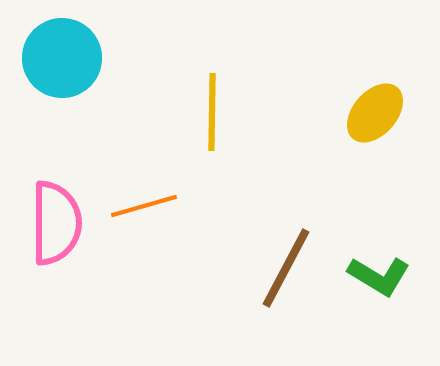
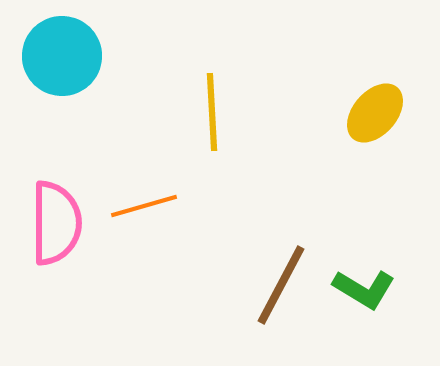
cyan circle: moved 2 px up
yellow line: rotated 4 degrees counterclockwise
brown line: moved 5 px left, 17 px down
green L-shape: moved 15 px left, 13 px down
